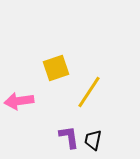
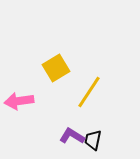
yellow square: rotated 12 degrees counterclockwise
purple L-shape: moved 3 px right, 1 px up; rotated 50 degrees counterclockwise
